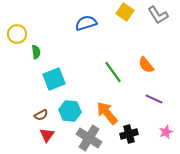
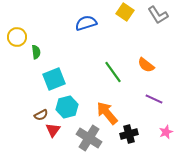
yellow circle: moved 3 px down
orange semicircle: rotated 12 degrees counterclockwise
cyan hexagon: moved 3 px left, 4 px up; rotated 20 degrees counterclockwise
red triangle: moved 6 px right, 5 px up
